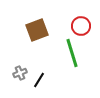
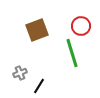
black line: moved 6 px down
